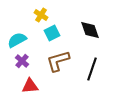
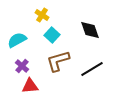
yellow cross: moved 1 px right
cyan square: moved 2 px down; rotated 21 degrees counterclockwise
purple cross: moved 5 px down
black line: rotated 40 degrees clockwise
